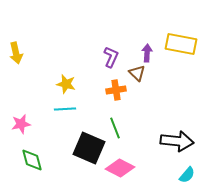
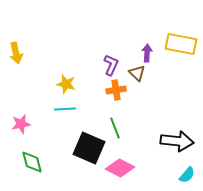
purple L-shape: moved 8 px down
green diamond: moved 2 px down
